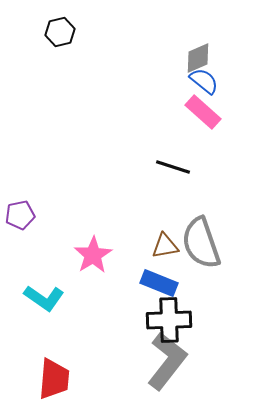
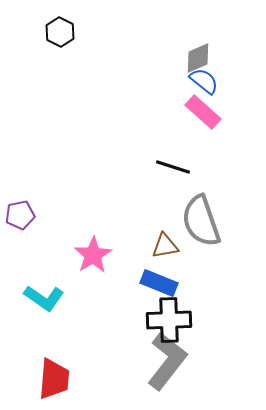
black hexagon: rotated 20 degrees counterclockwise
gray semicircle: moved 22 px up
